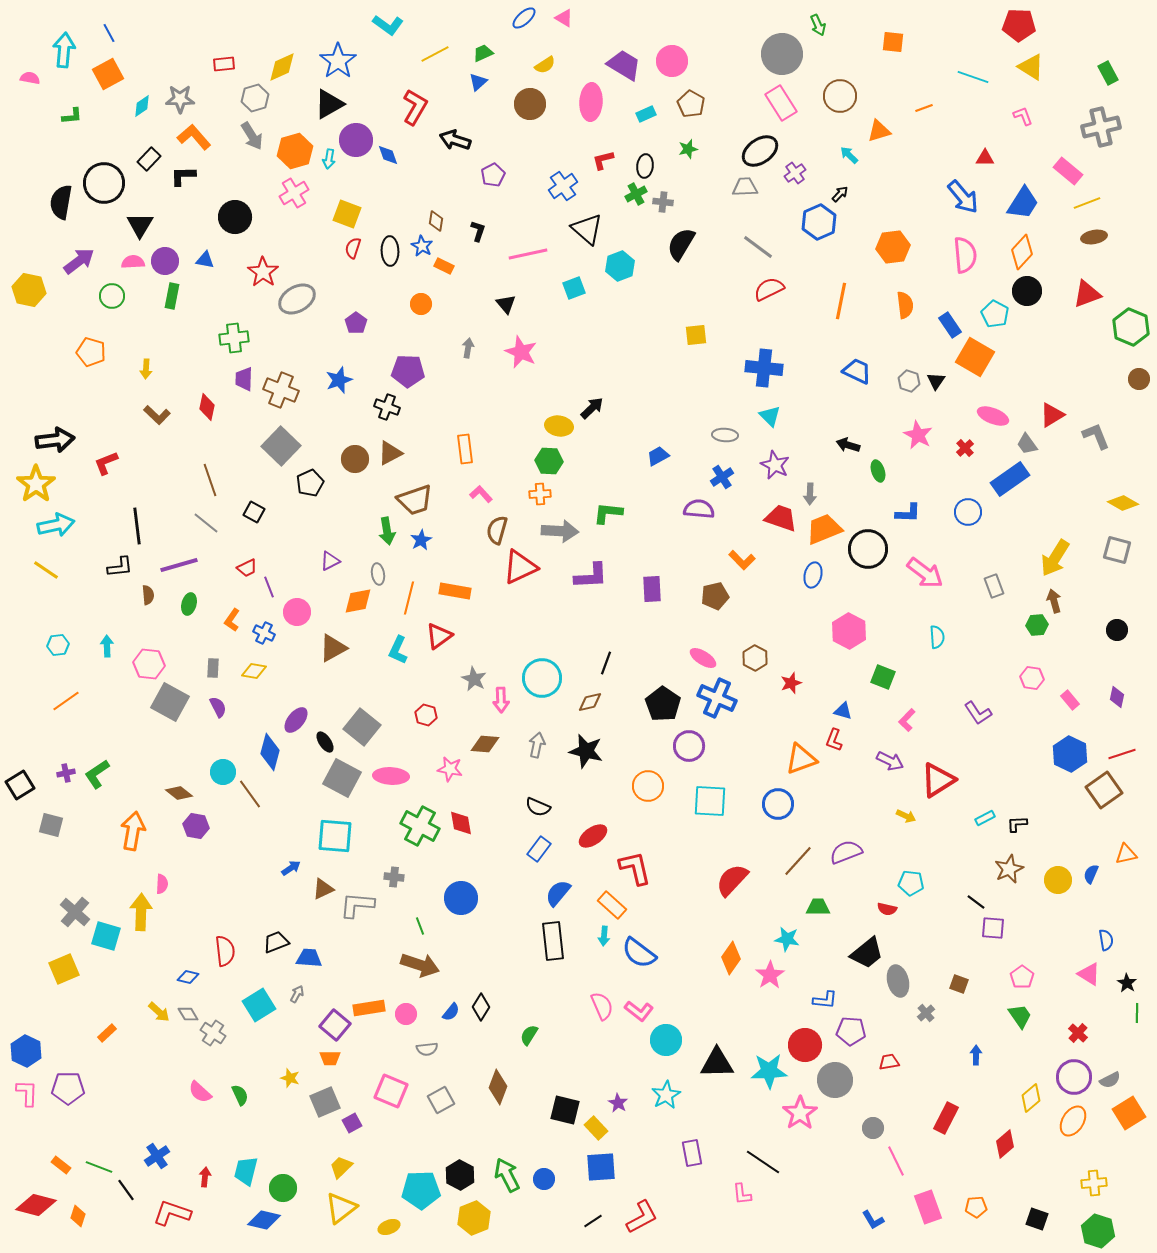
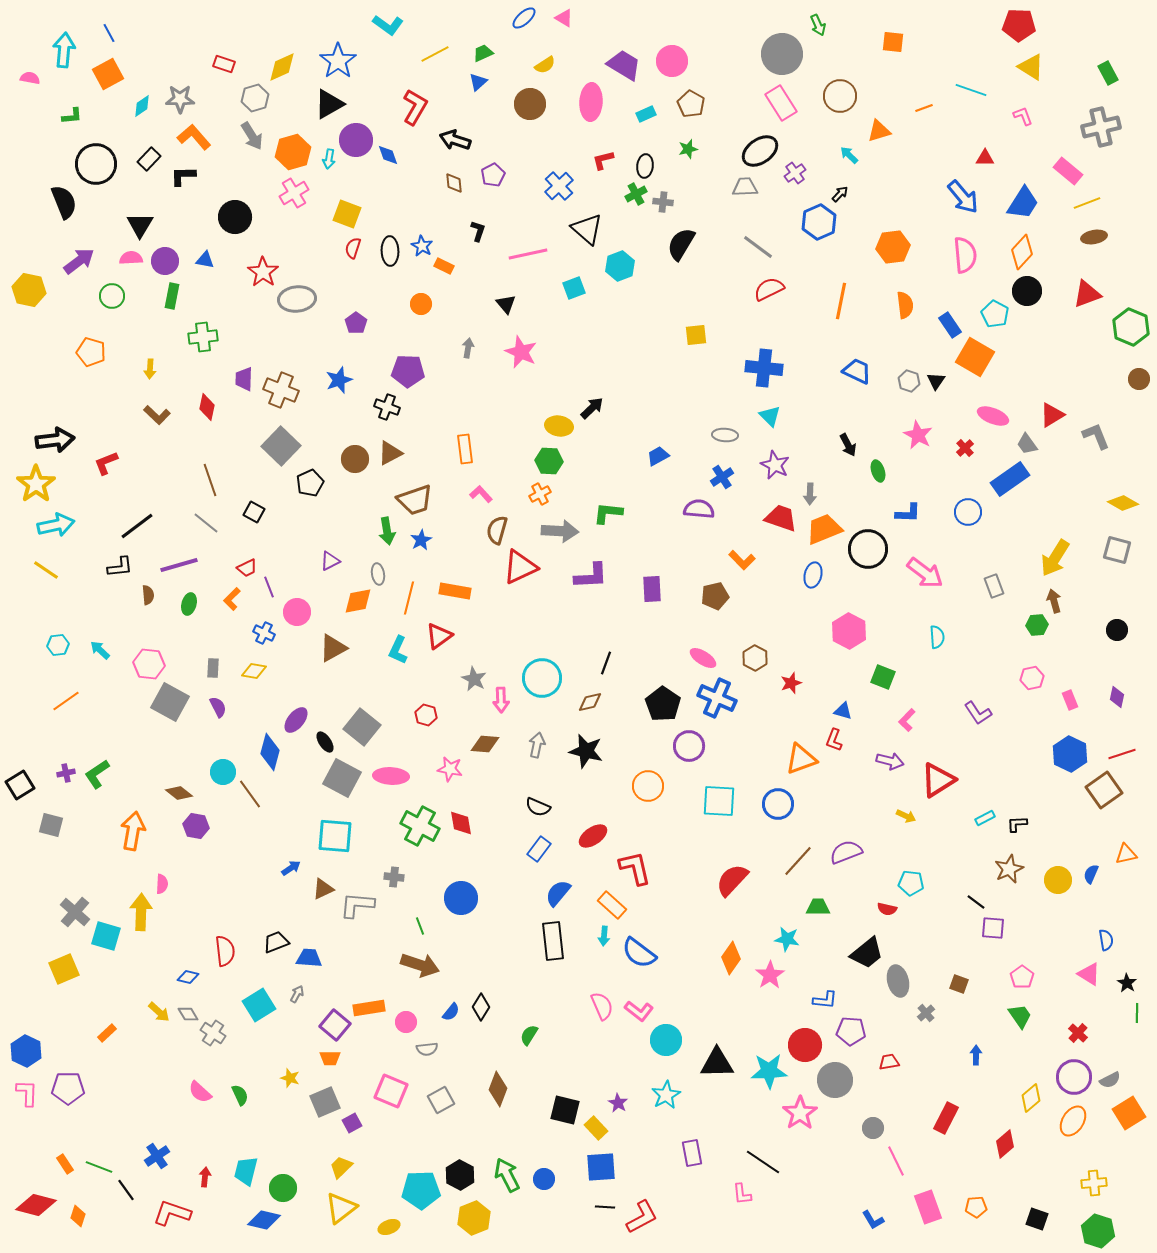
red rectangle at (224, 64): rotated 25 degrees clockwise
cyan line at (973, 77): moved 2 px left, 13 px down
orange hexagon at (295, 151): moved 2 px left, 1 px down
black circle at (104, 183): moved 8 px left, 19 px up
blue cross at (563, 186): moved 4 px left; rotated 8 degrees counterclockwise
black semicircle at (61, 202): moved 3 px right; rotated 148 degrees clockwise
brown diamond at (436, 221): moved 18 px right, 38 px up; rotated 15 degrees counterclockwise
pink semicircle at (133, 262): moved 2 px left, 4 px up
gray ellipse at (297, 299): rotated 24 degrees clockwise
green cross at (234, 338): moved 31 px left, 1 px up
yellow arrow at (146, 369): moved 4 px right
black arrow at (848, 445): rotated 135 degrees counterclockwise
orange cross at (540, 494): rotated 25 degrees counterclockwise
black line at (137, 526): rotated 60 degrees clockwise
orange L-shape at (232, 620): moved 21 px up; rotated 10 degrees clockwise
cyan arrow at (107, 646): moved 7 px left, 4 px down; rotated 45 degrees counterclockwise
pink hexagon at (1032, 678): rotated 20 degrees counterclockwise
pink rectangle at (1070, 700): rotated 18 degrees clockwise
purple arrow at (890, 761): rotated 12 degrees counterclockwise
cyan square at (710, 801): moved 9 px right
pink circle at (406, 1014): moved 8 px down
brown diamond at (498, 1087): moved 2 px down
orange rectangle at (61, 1165): moved 4 px right, 1 px up; rotated 18 degrees clockwise
black line at (593, 1221): moved 12 px right, 14 px up; rotated 36 degrees clockwise
